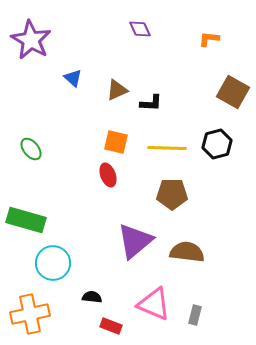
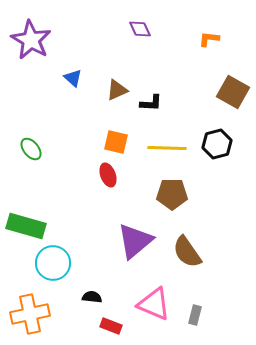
green rectangle: moved 6 px down
brown semicircle: rotated 132 degrees counterclockwise
